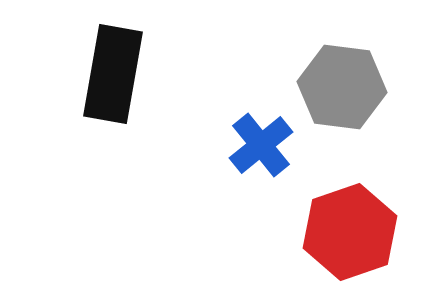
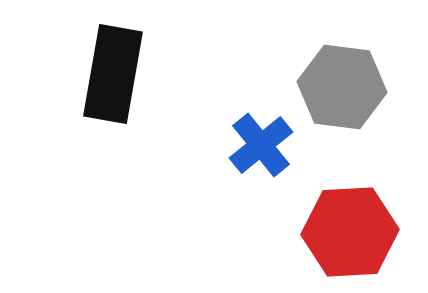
red hexagon: rotated 16 degrees clockwise
